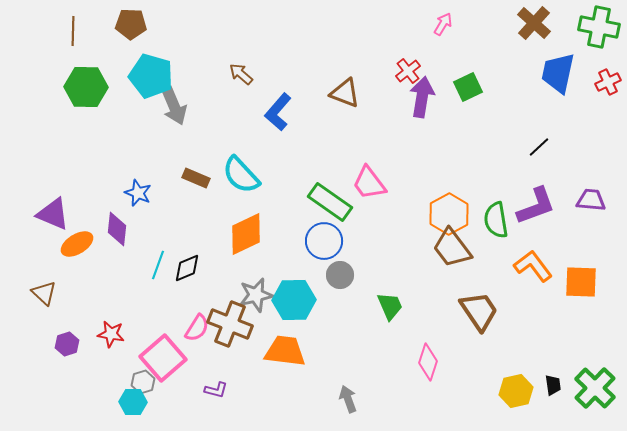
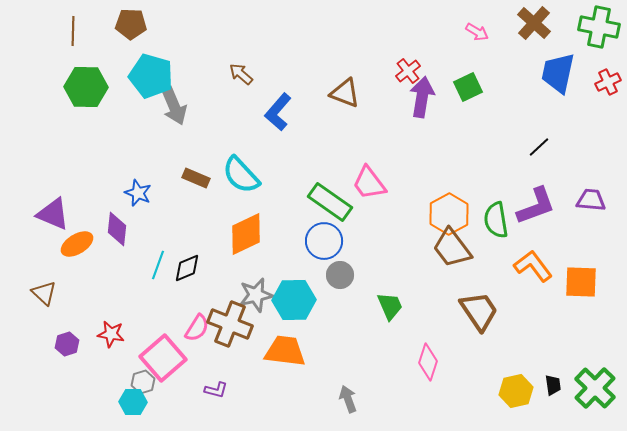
pink arrow at (443, 24): moved 34 px right, 8 px down; rotated 90 degrees clockwise
